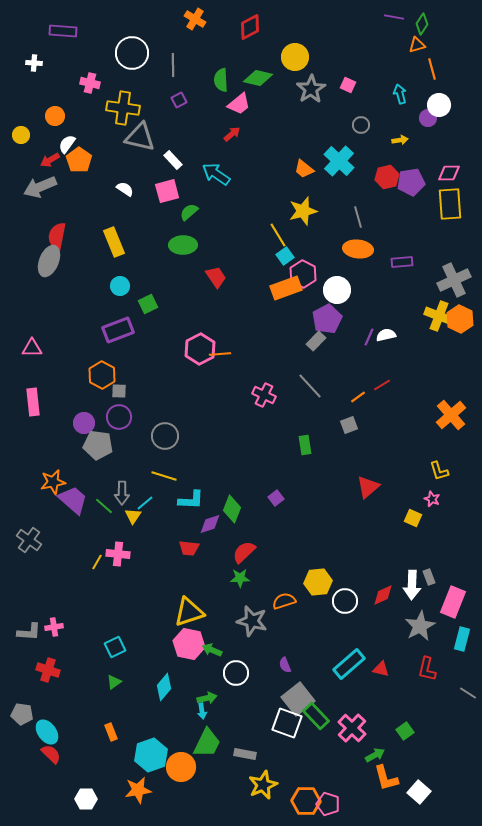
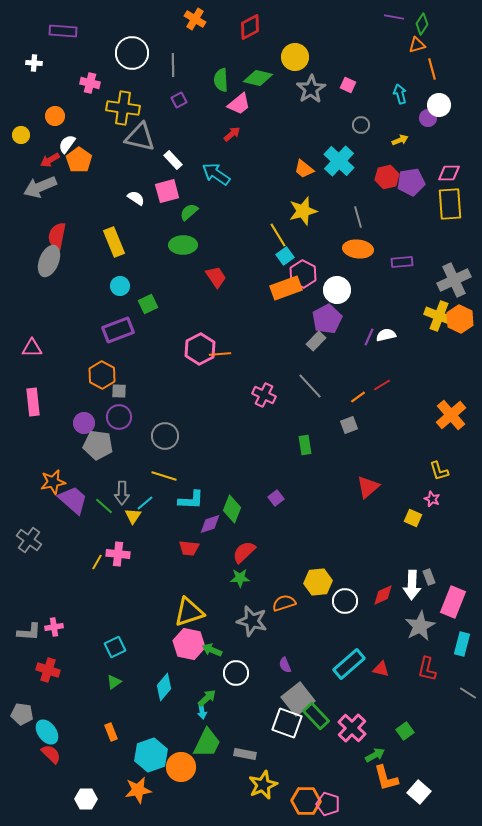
yellow arrow at (400, 140): rotated 14 degrees counterclockwise
white semicircle at (125, 189): moved 11 px right, 9 px down
orange semicircle at (284, 601): moved 2 px down
cyan rectangle at (462, 639): moved 5 px down
green arrow at (207, 698): rotated 30 degrees counterclockwise
